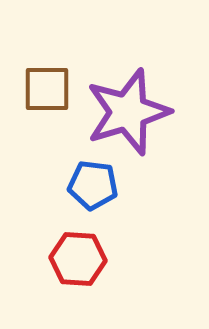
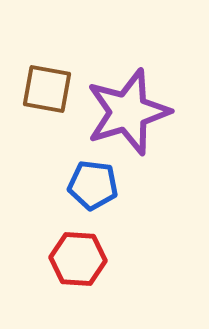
brown square: rotated 10 degrees clockwise
